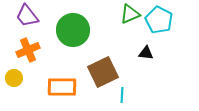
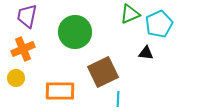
purple trapezoid: rotated 50 degrees clockwise
cyan pentagon: moved 4 px down; rotated 20 degrees clockwise
green circle: moved 2 px right, 2 px down
orange cross: moved 5 px left, 1 px up
yellow circle: moved 2 px right
orange rectangle: moved 2 px left, 4 px down
cyan line: moved 4 px left, 4 px down
